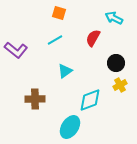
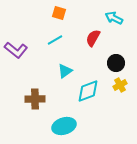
cyan diamond: moved 2 px left, 9 px up
cyan ellipse: moved 6 px left, 1 px up; rotated 40 degrees clockwise
